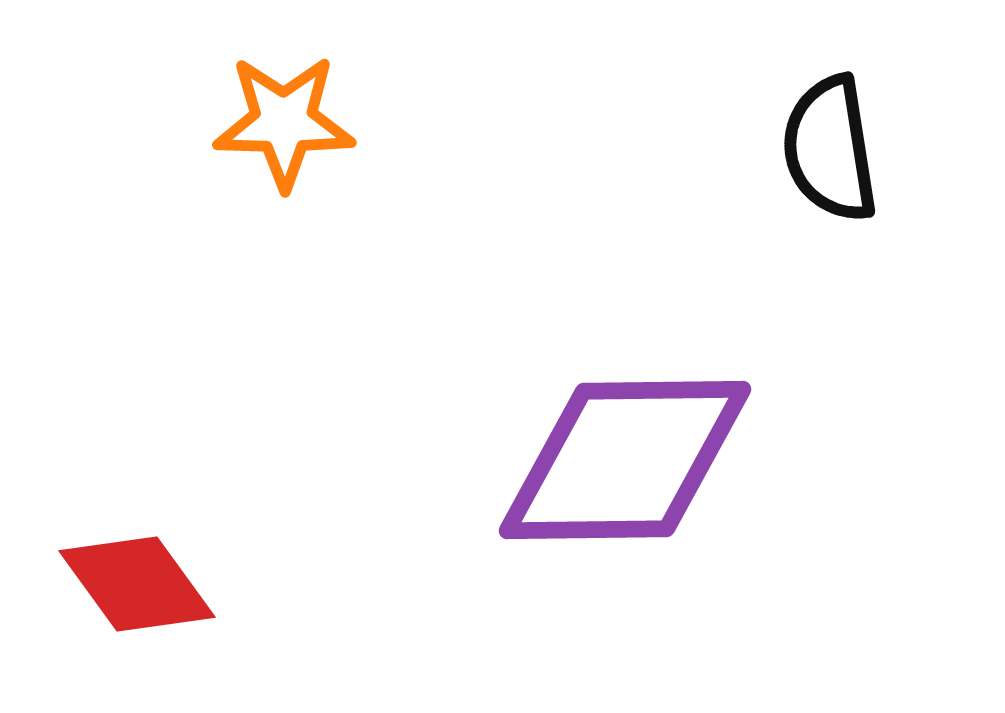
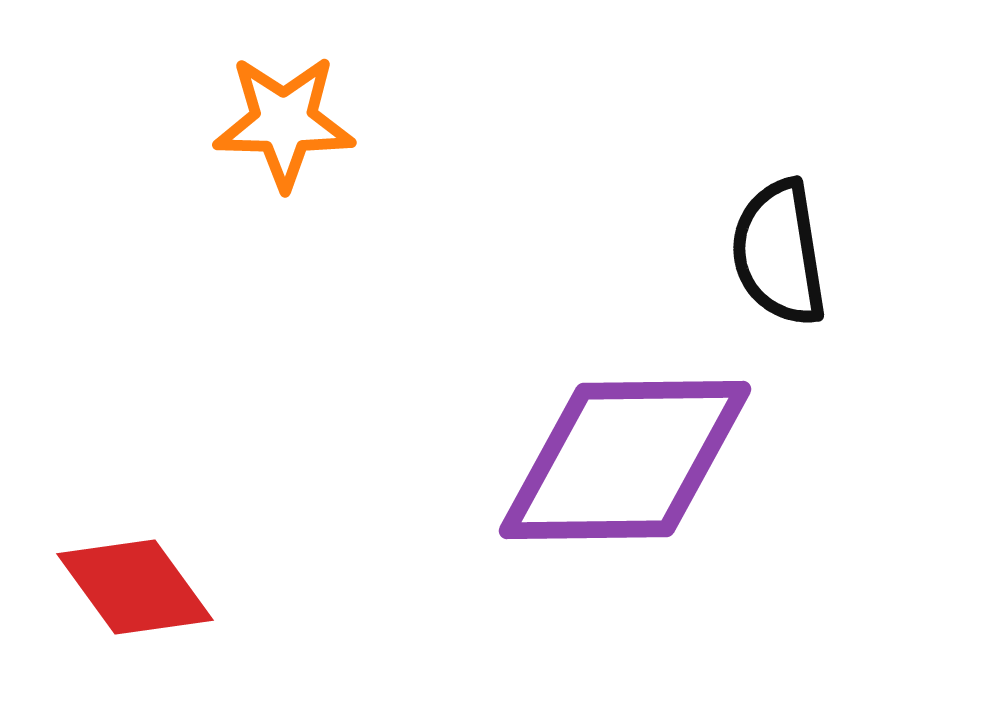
black semicircle: moved 51 px left, 104 px down
red diamond: moved 2 px left, 3 px down
